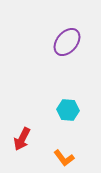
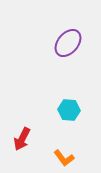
purple ellipse: moved 1 px right, 1 px down
cyan hexagon: moved 1 px right
